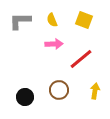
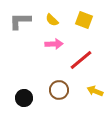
yellow semicircle: rotated 24 degrees counterclockwise
red line: moved 1 px down
yellow arrow: rotated 77 degrees counterclockwise
black circle: moved 1 px left, 1 px down
